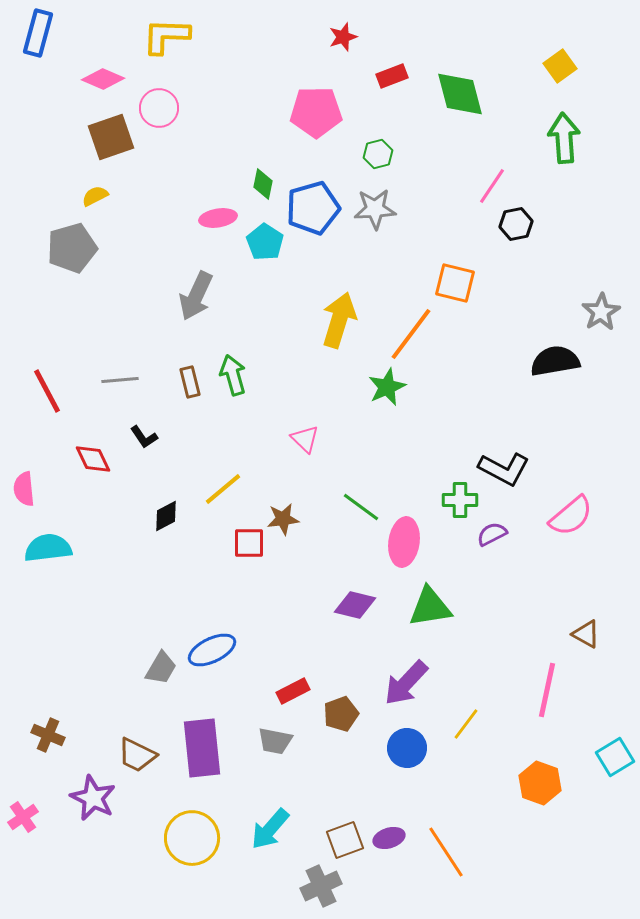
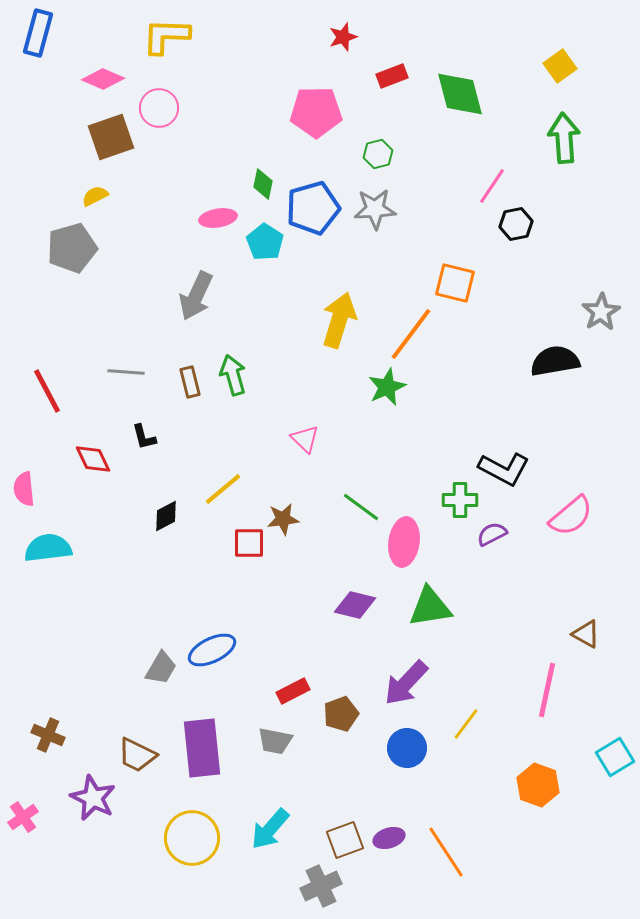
gray line at (120, 380): moved 6 px right, 8 px up; rotated 9 degrees clockwise
black L-shape at (144, 437): rotated 20 degrees clockwise
orange hexagon at (540, 783): moved 2 px left, 2 px down
